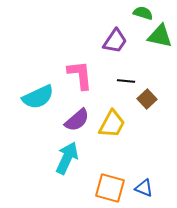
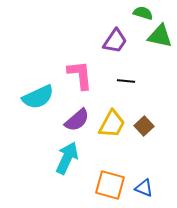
brown square: moved 3 px left, 27 px down
orange square: moved 3 px up
